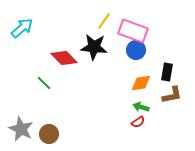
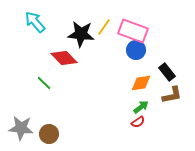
yellow line: moved 6 px down
cyan arrow: moved 13 px right, 6 px up; rotated 90 degrees counterclockwise
black star: moved 13 px left, 13 px up
black rectangle: rotated 48 degrees counterclockwise
green arrow: rotated 126 degrees clockwise
gray star: moved 1 px up; rotated 20 degrees counterclockwise
